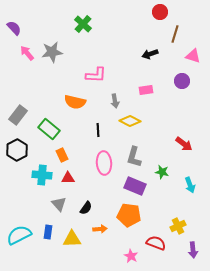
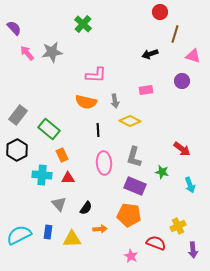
orange semicircle: moved 11 px right
red arrow: moved 2 px left, 5 px down
